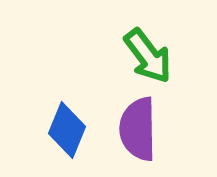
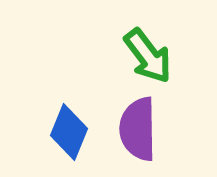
blue diamond: moved 2 px right, 2 px down
